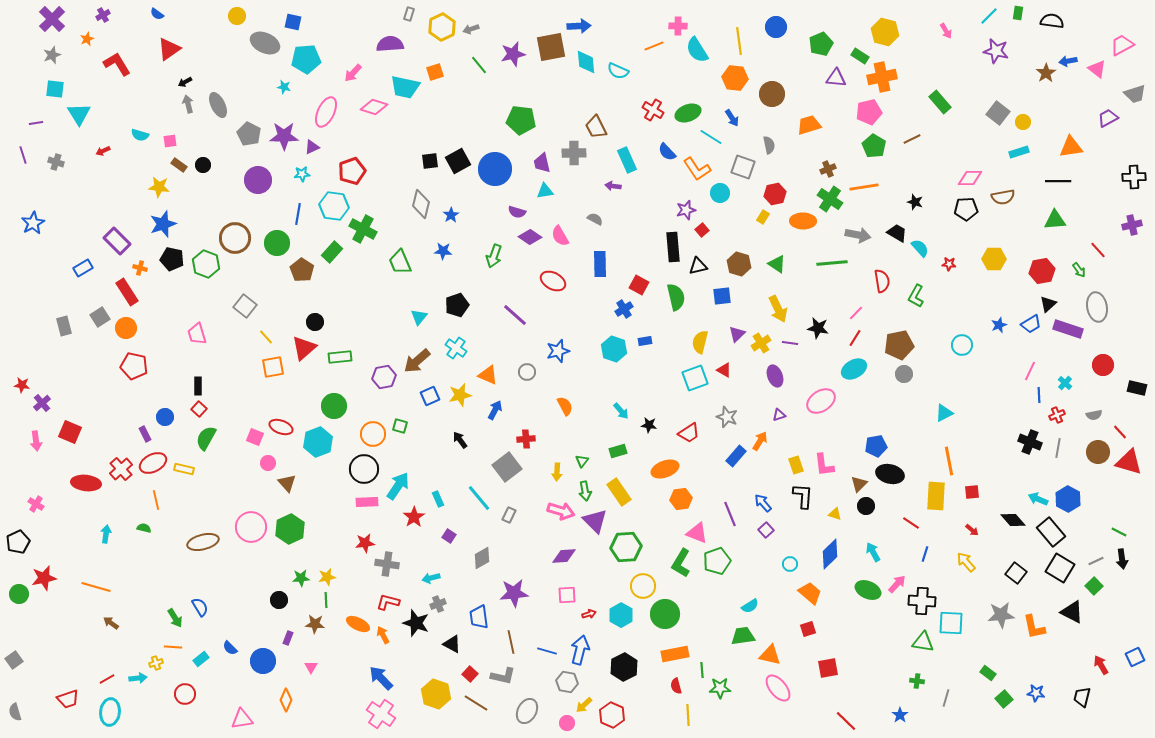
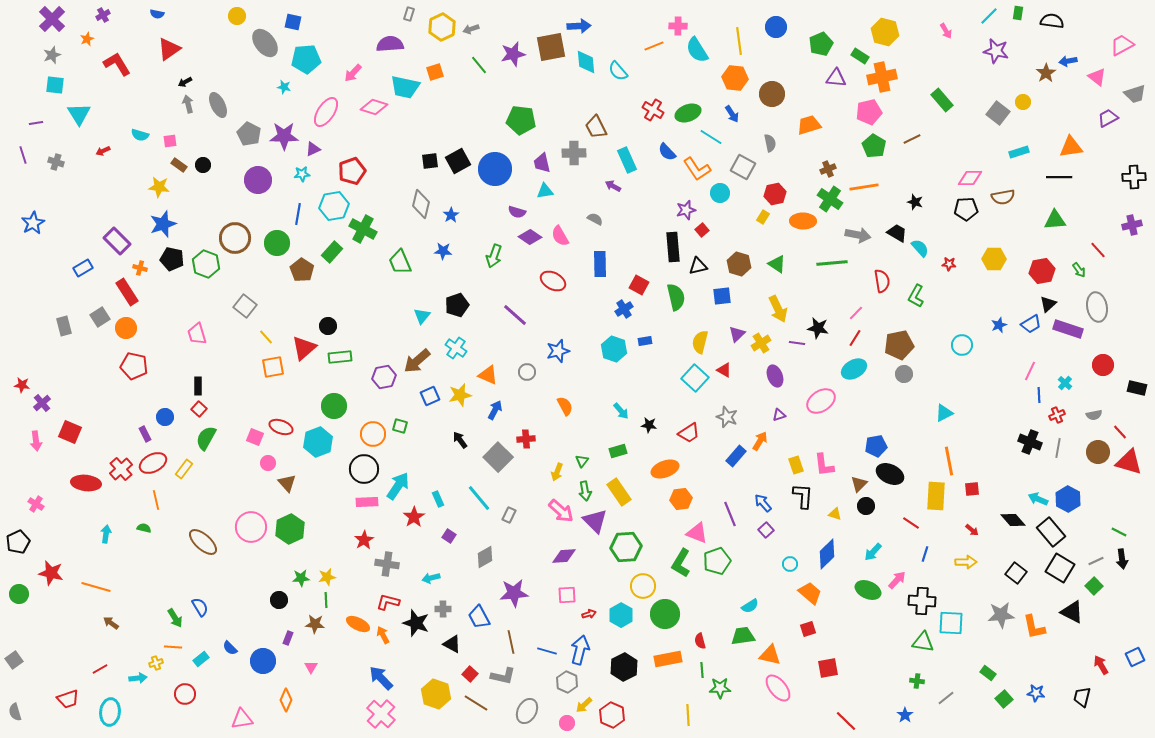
blue semicircle at (157, 14): rotated 24 degrees counterclockwise
gray ellipse at (265, 43): rotated 28 degrees clockwise
pink triangle at (1097, 69): moved 8 px down
cyan semicircle at (618, 71): rotated 25 degrees clockwise
cyan square at (55, 89): moved 4 px up
green rectangle at (940, 102): moved 2 px right, 2 px up
pink ellipse at (326, 112): rotated 8 degrees clockwise
blue arrow at (732, 118): moved 4 px up
yellow circle at (1023, 122): moved 20 px up
gray semicircle at (769, 145): moved 1 px right, 2 px up
purple triangle at (312, 147): moved 1 px right, 2 px down
gray square at (743, 167): rotated 10 degrees clockwise
black line at (1058, 181): moved 1 px right, 4 px up
purple arrow at (613, 186): rotated 21 degrees clockwise
cyan hexagon at (334, 206): rotated 16 degrees counterclockwise
cyan triangle at (419, 317): moved 3 px right, 1 px up
black circle at (315, 322): moved 13 px right, 4 px down
purple line at (790, 343): moved 7 px right
cyan square at (695, 378): rotated 28 degrees counterclockwise
gray square at (507, 467): moved 9 px left, 10 px up; rotated 8 degrees counterclockwise
yellow rectangle at (184, 469): rotated 66 degrees counterclockwise
yellow arrow at (557, 472): rotated 18 degrees clockwise
black ellipse at (890, 474): rotated 12 degrees clockwise
red square at (972, 492): moved 3 px up
pink arrow at (561, 511): rotated 24 degrees clockwise
brown ellipse at (203, 542): rotated 56 degrees clockwise
red star at (365, 543): moved 1 px left, 3 px up; rotated 24 degrees counterclockwise
cyan arrow at (873, 552): rotated 108 degrees counterclockwise
blue diamond at (830, 554): moved 3 px left
gray diamond at (482, 558): moved 3 px right, 1 px up
yellow arrow at (966, 562): rotated 130 degrees clockwise
red star at (44, 578): moved 7 px right, 5 px up; rotated 25 degrees clockwise
pink arrow at (897, 584): moved 4 px up
gray cross at (438, 604): moved 5 px right, 5 px down; rotated 21 degrees clockwise
blue trapezoid at (479, 617): rotated 20 degrees counterclockwise
orange rectangle at (675, 654): moved 7 px left, 5 px down
red line at (107, 679): moved 7 px left, 10 px up
gray hexagon at (567, 682): rotated 15 degrees clockwise
red semicircle at (676, 686): moved 24 px right, 45 px up
gray line at (946, 698): rotated 36 degrees clockwise
pink cross at (381, 714): rotated 8 degrees clockwise
blue star at (900, 715): moved 5 px right
